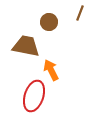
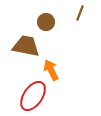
brown circle: moved 3 px left
red ellipse: moved 1 px left; rotated 16 degrees clockwise
